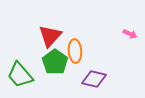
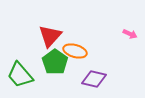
orange ellipse: rotated 70 degrees counterclockwise
